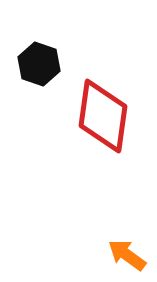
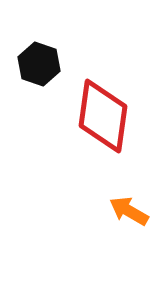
orange arrow: moved 2 px right, 44 px up; rotated 6 degrees counterclockwise
